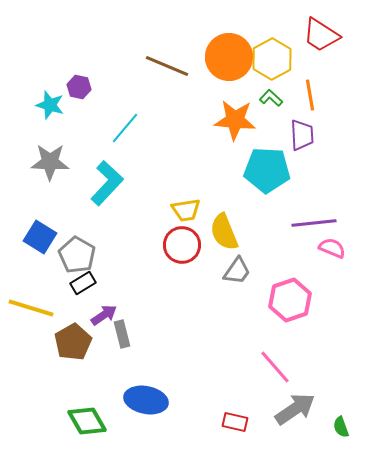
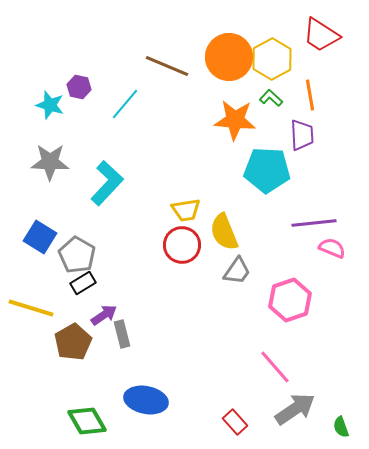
cyan line: moved 24 px up
red rectangle: rotated 35 degrees clockwise
